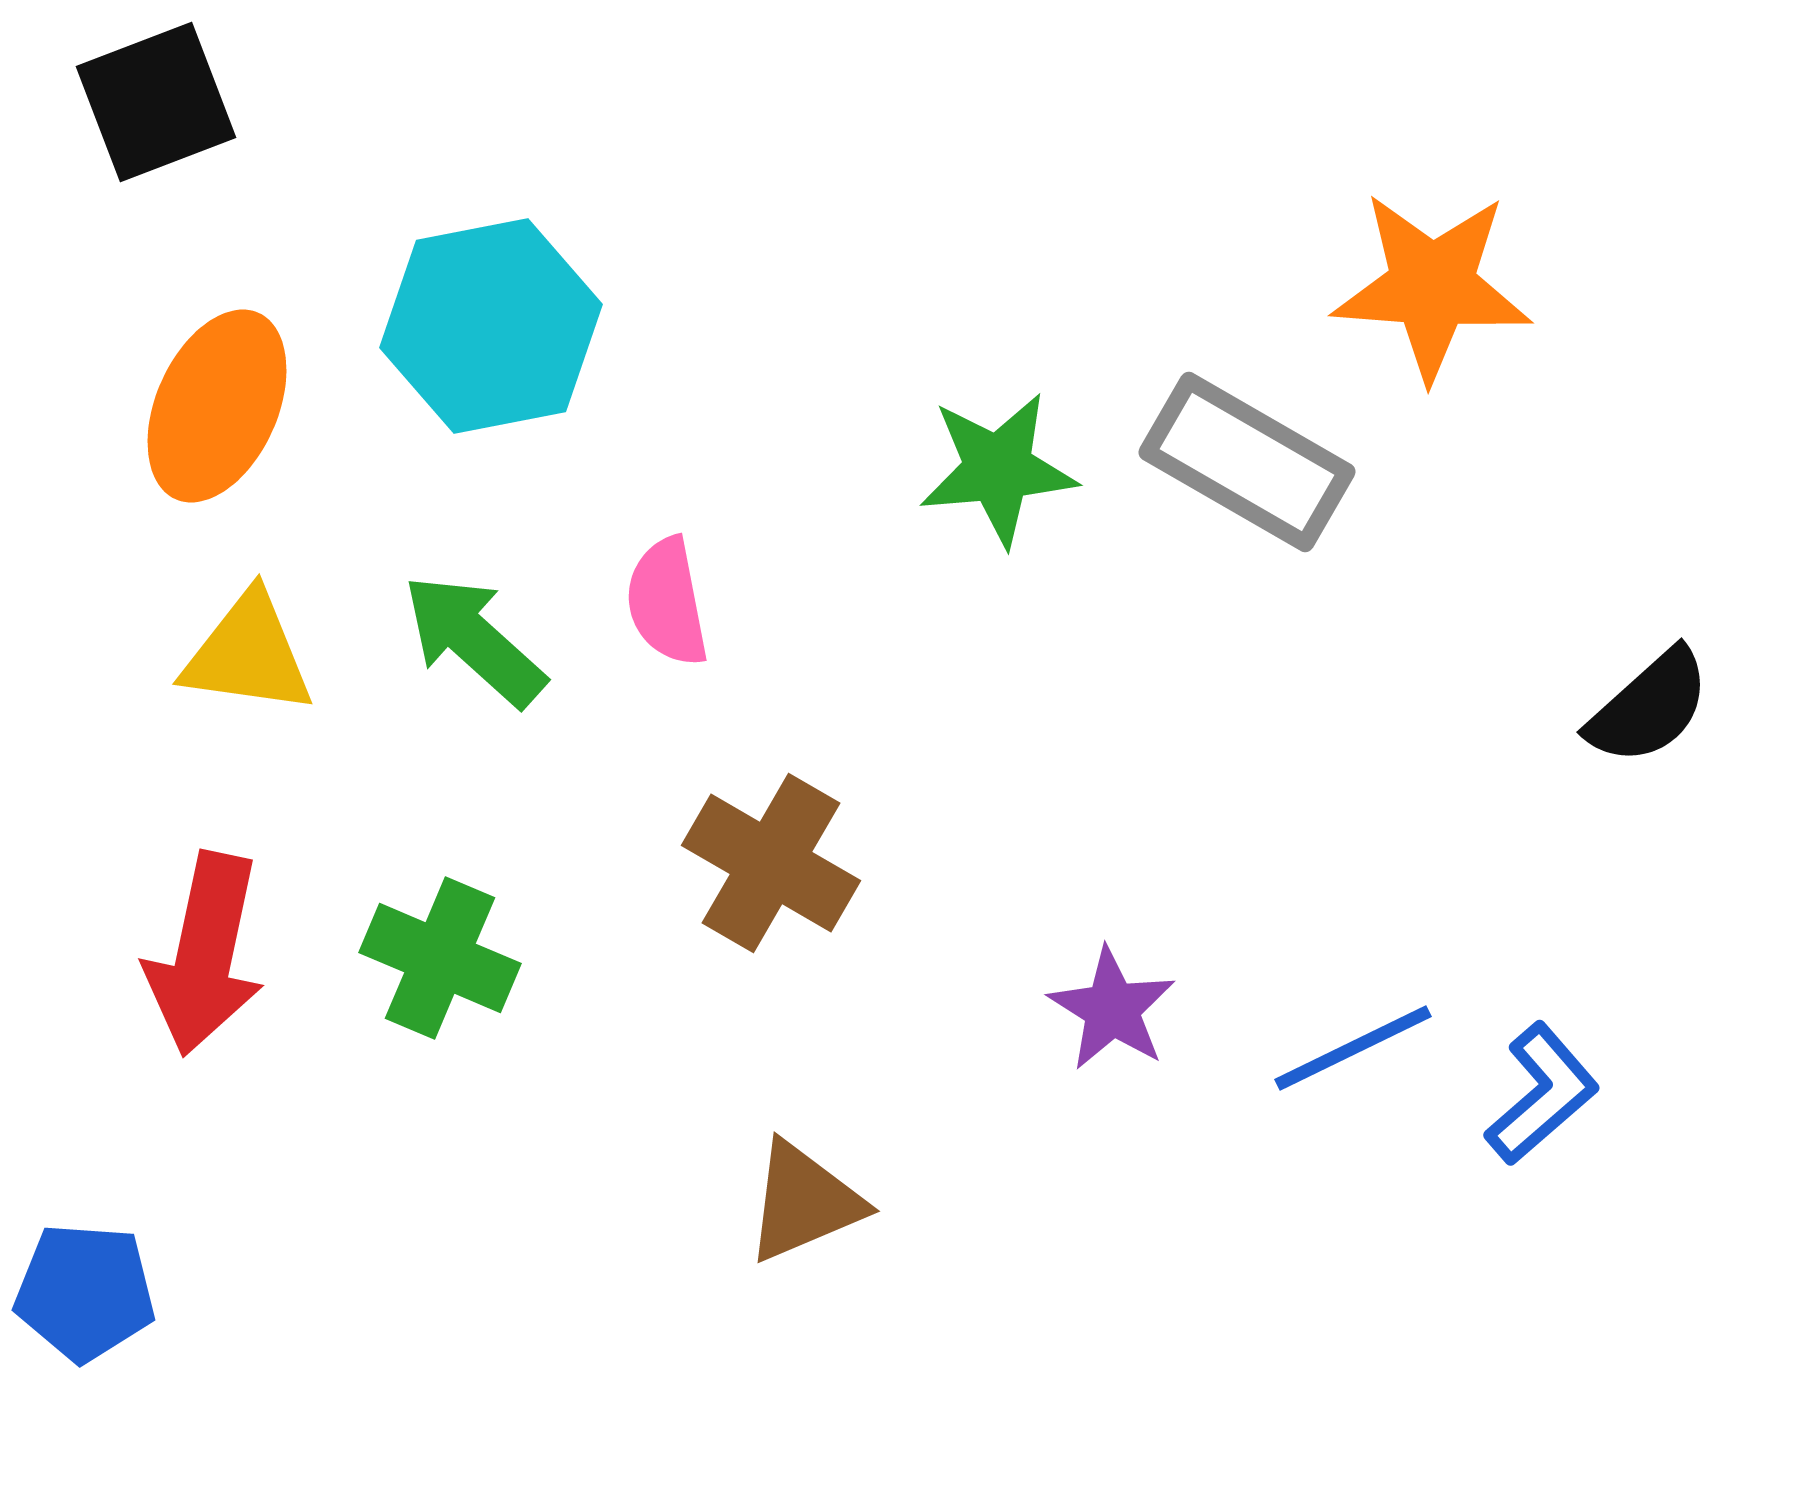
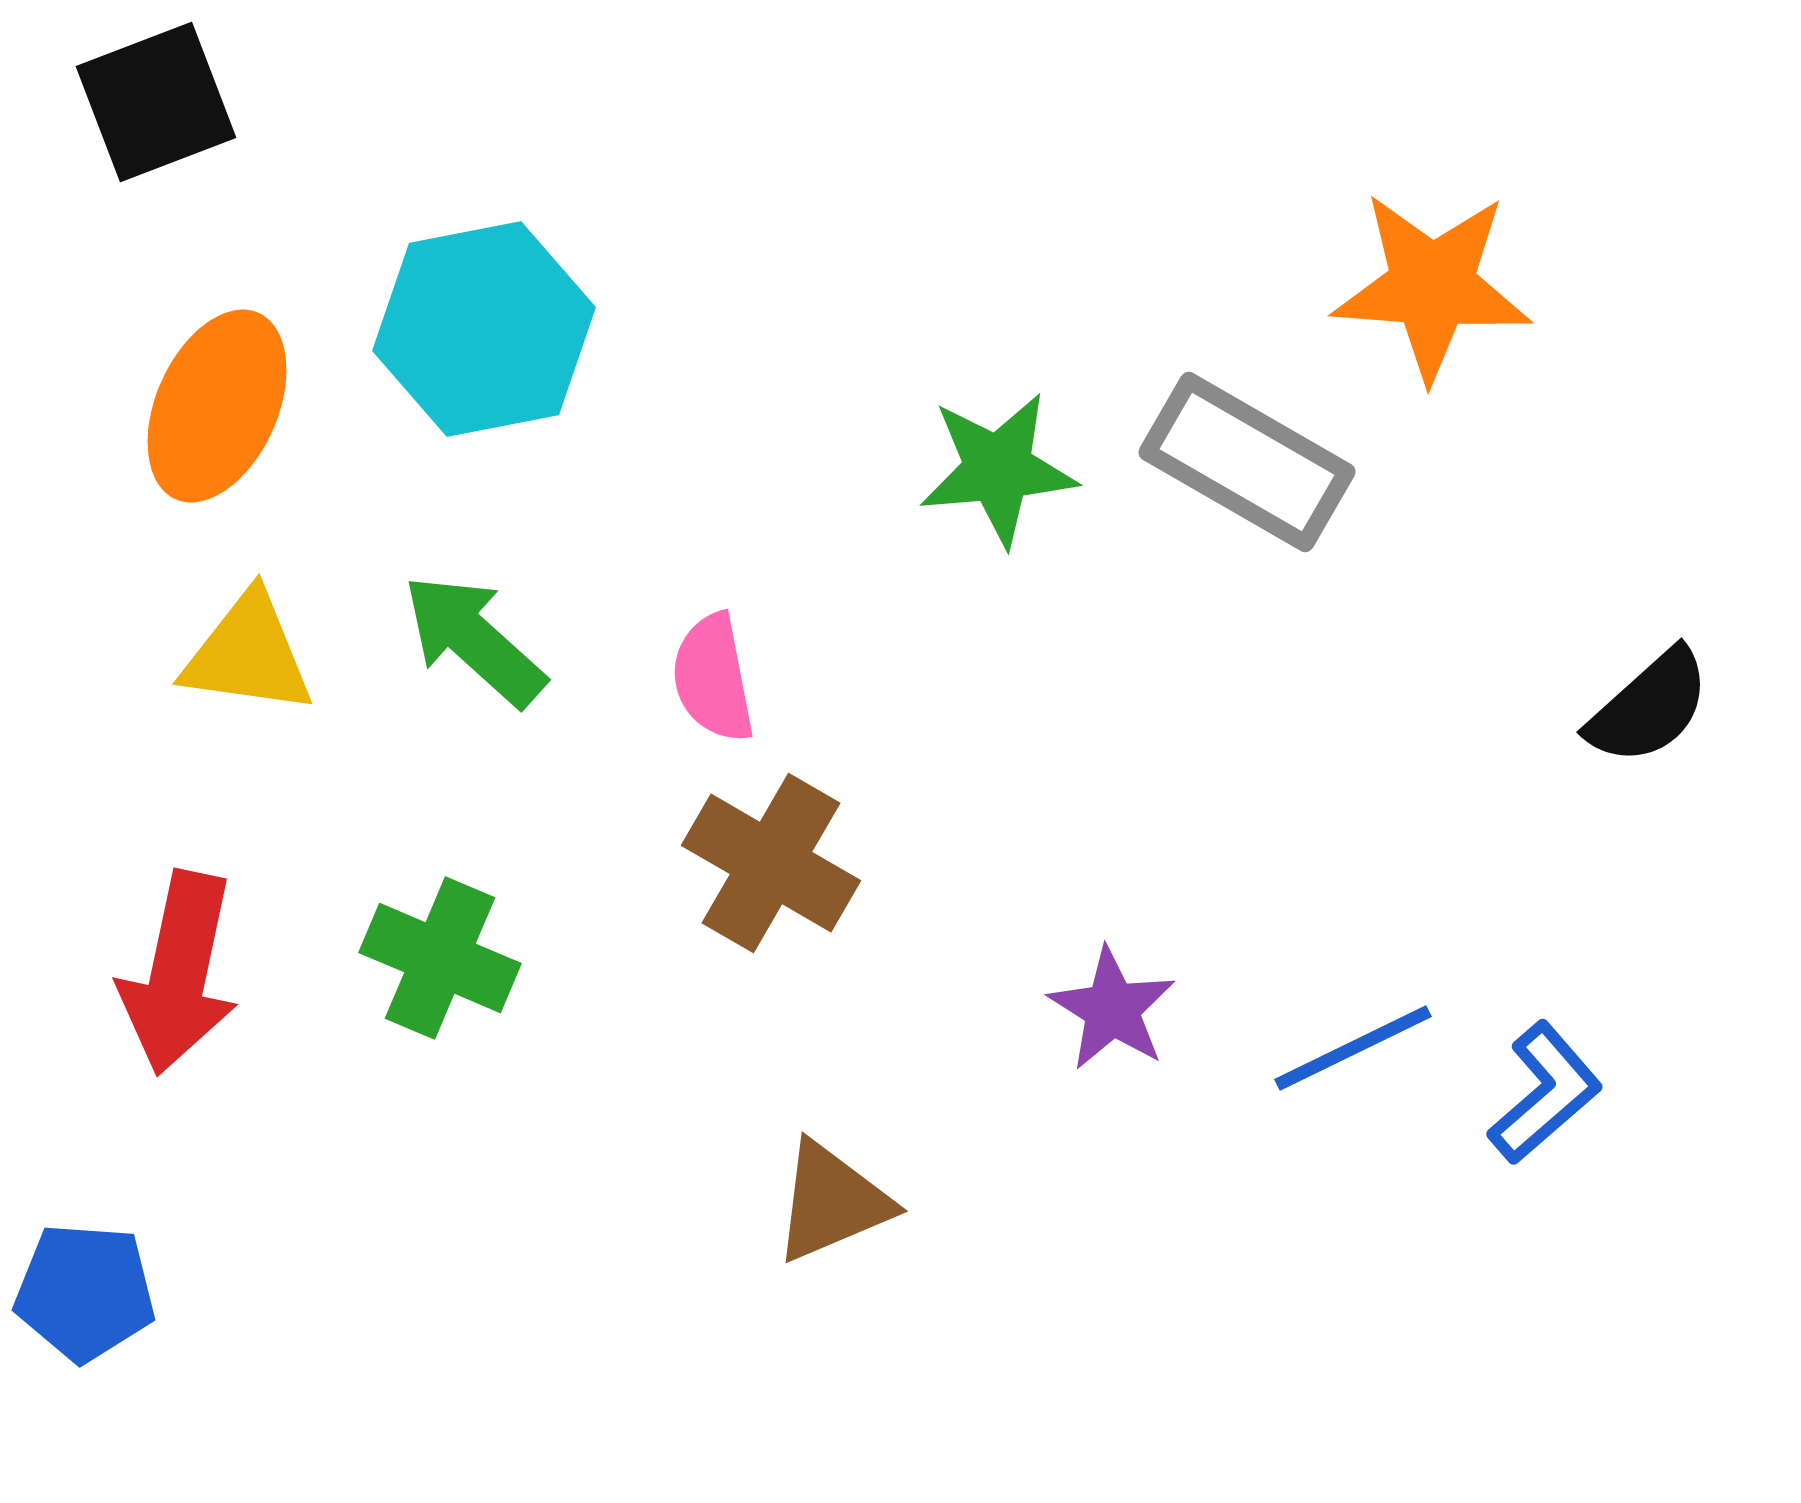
cyan hexagon: moved 7 px left, 3 px down
pink semicircle: moved 46 px right, 76 px down
red arrow: moved 26 px left, 19 px down
blue L-shape: moved 3 px right, 1 px up
brown triangle: moved 28 px right
